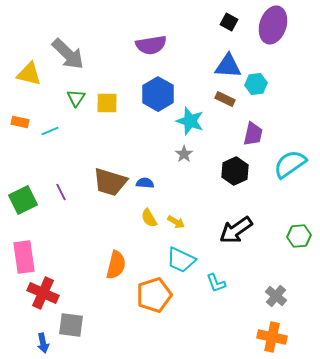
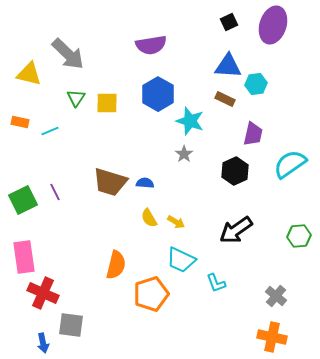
black square: rotated 36 degrees clockwise
purple line: moved 6 px left
orange pentagon: moved 3 px left, 1 px up
